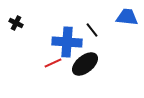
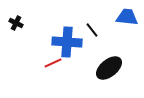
black ellipse: moved 24 px right, 4 px down
